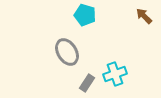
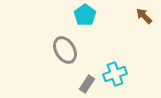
cyan pentagon: rotated 20 degrees clockwise
gray ellipse: moved 2 px left, 2 px up
gray rectangle: moved 1 px down
